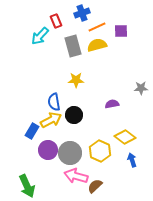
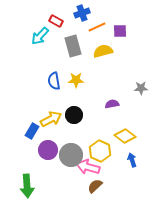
red rectangle: rotated 40 degrees counterclockwise
purple square: moved 1 px left
yellow semicircle: moved 6 px right, 6 px down
blue semicircle: moved 21 px up
yellow arrow: moved 1 px up
yellow diamond: moved 1 px up
gray circle: moved 1 px right, 2 px down
pink arrow: moved 12 px right, 9 px up
green arrow: rotated 20 degrees clockwise
